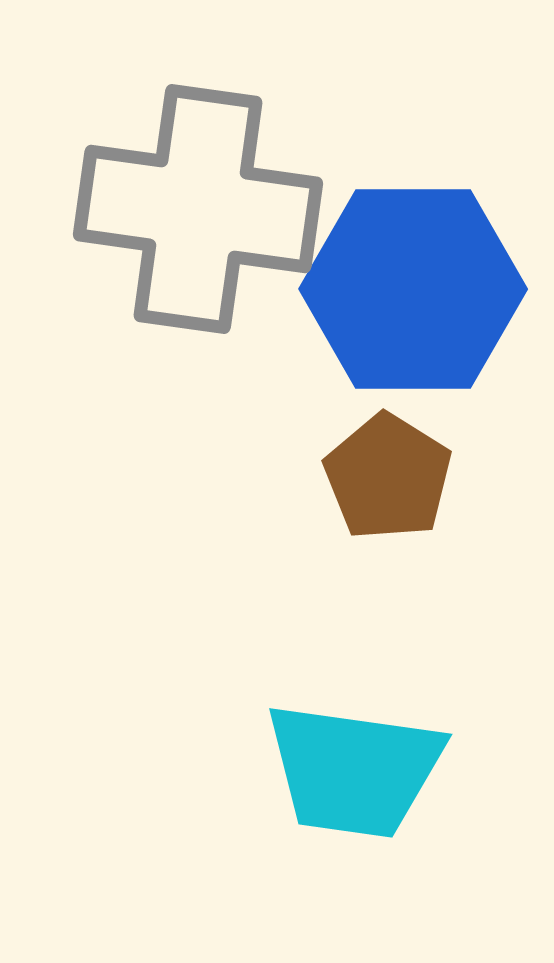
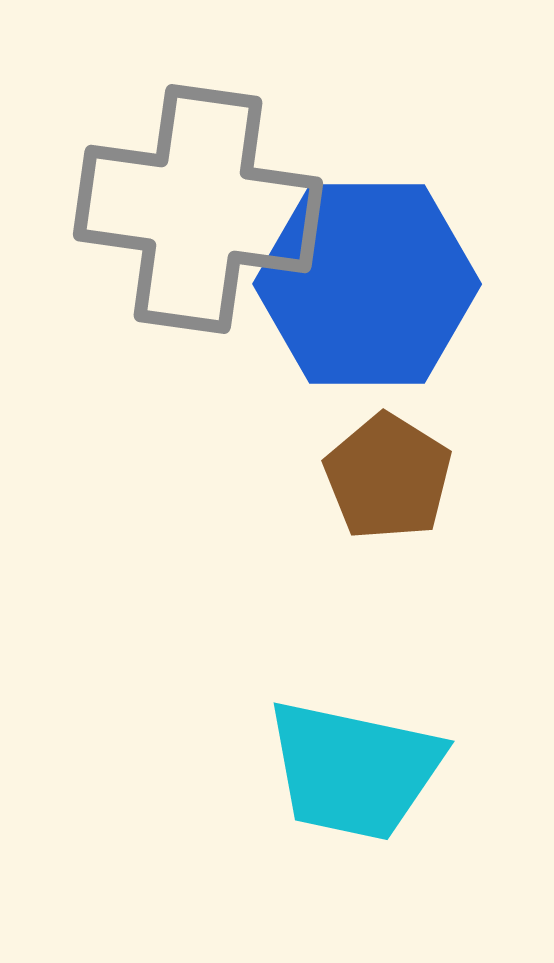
blue hexagon: moved 46 px left, 5 px up
cyan trapezoid: rotated 4 degrees clockwise
